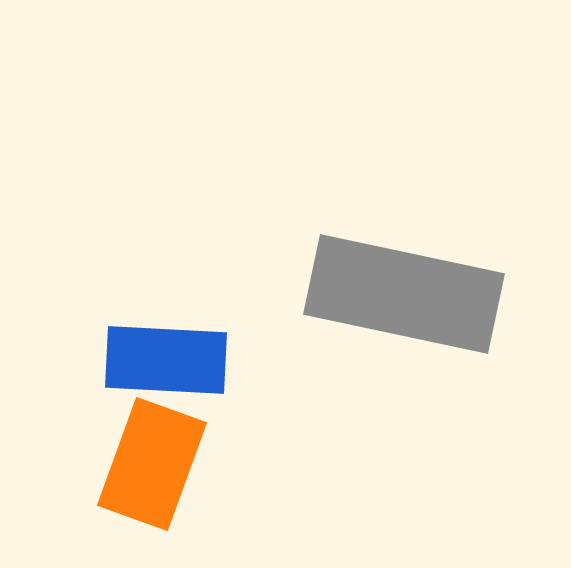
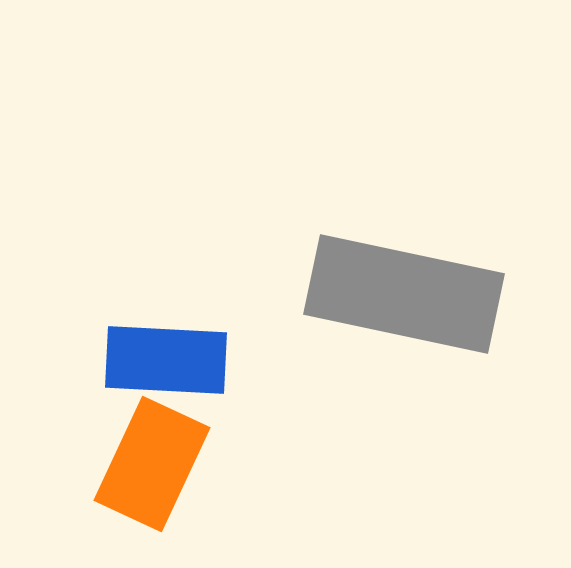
orange rectangle: rotated 5 degrees clockwise
